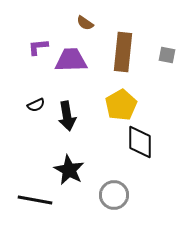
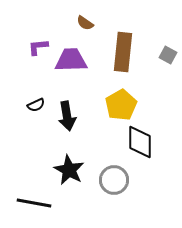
gray square: moved 1 px right; rotated 18 degrees clockwise
gray circle: moved 15 px up
black line: moved 1 px left, 3 px down
